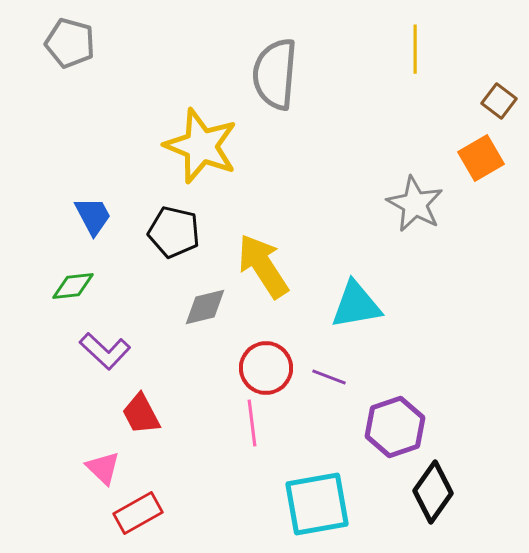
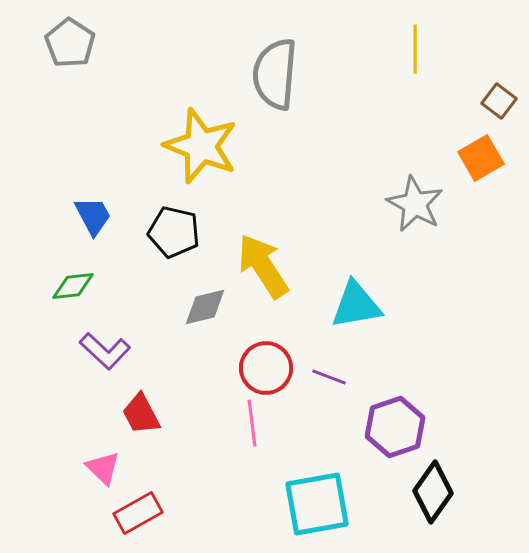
gray pentagon: rotated 18 degrees clockwise
